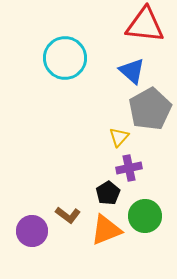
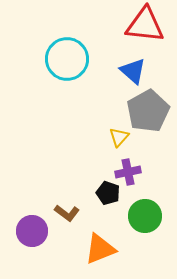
cyan circle: moved 2 px right, 1 px down
blue triangle: moved 1 px right
gray pentagon: moved 2 px left, 2 px down
purple cross: moved 1 px left, 4 px down
black pentagon: rotated 20 degrees counterclockwise
brown L-shape: moved 1 px left, 2 px up
orange triangle: moved 6 px left, 19 px down
